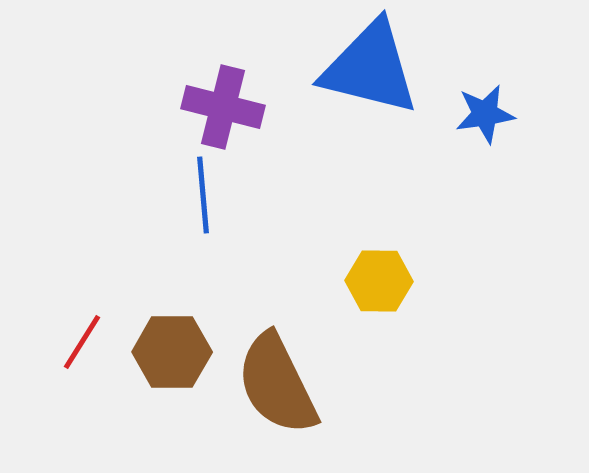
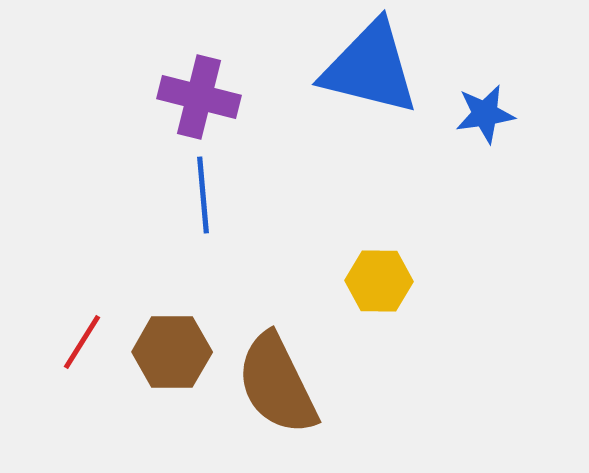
purple cross: moved 24 px left, 10 px up
